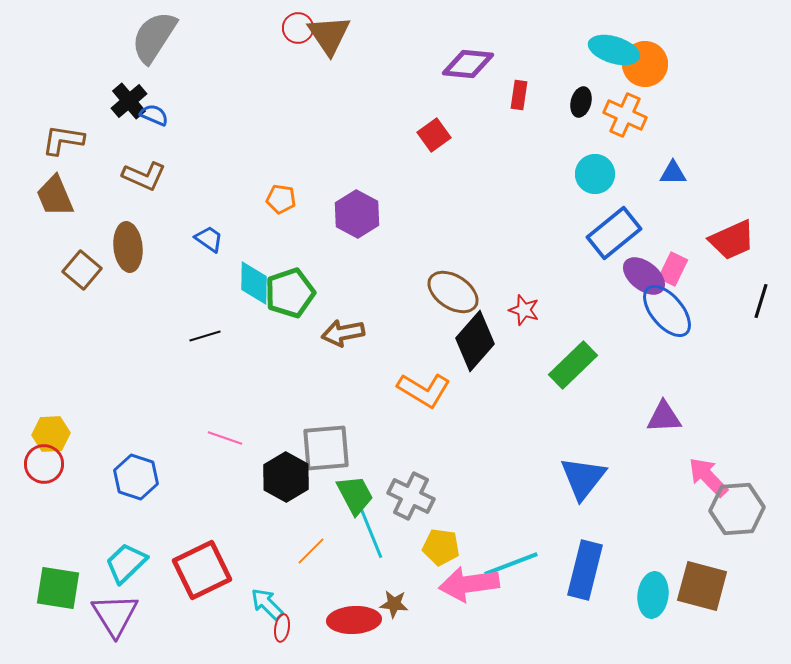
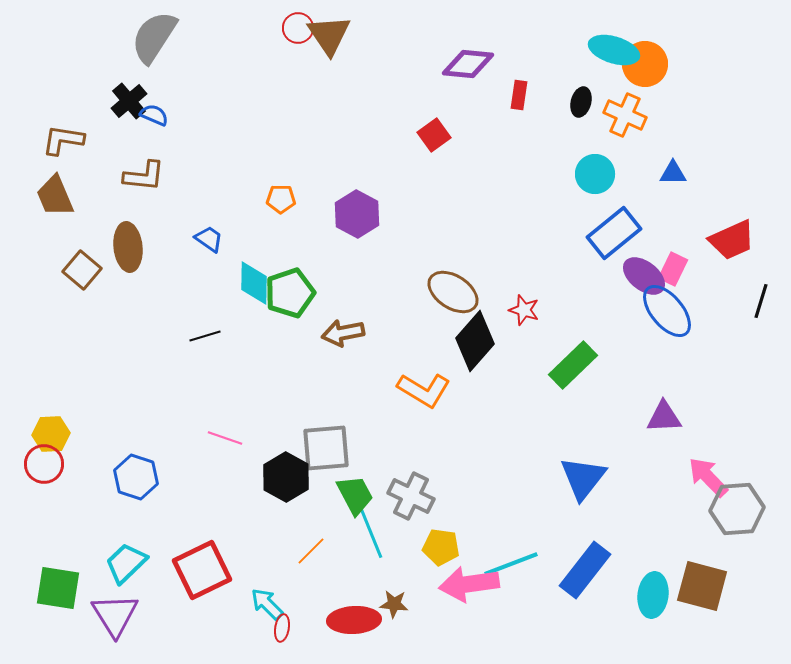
brown L-shape at (144, 176): rotated 18 degrees counterclockwise
orange pentagon at (281, 199): rotated 8 degrees counterclockwise
blue rectangle at (585, 570): rotated 24 degrees clockwise
